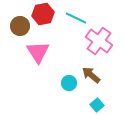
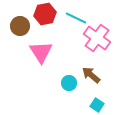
red hexagon: moved 2 px right
pink cross: moved 2 px left, 3 px up
pink triangle: moved 3 px right
cyan square: rotated 16 degrees counterclockwise
